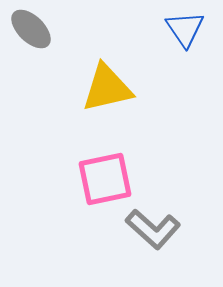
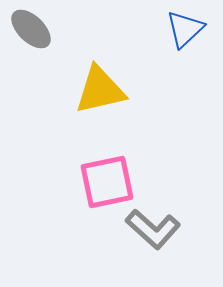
blue triangle: rotated 21 degrees clockwise
yellow triangle: moved 7 px left, 2 px down
pink square: moved 2 px right, 3 px down
